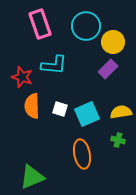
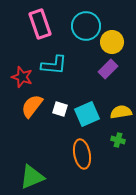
yellow circle: moved 1 px left
orange semicircle: rotated 40 degrees clockwise
